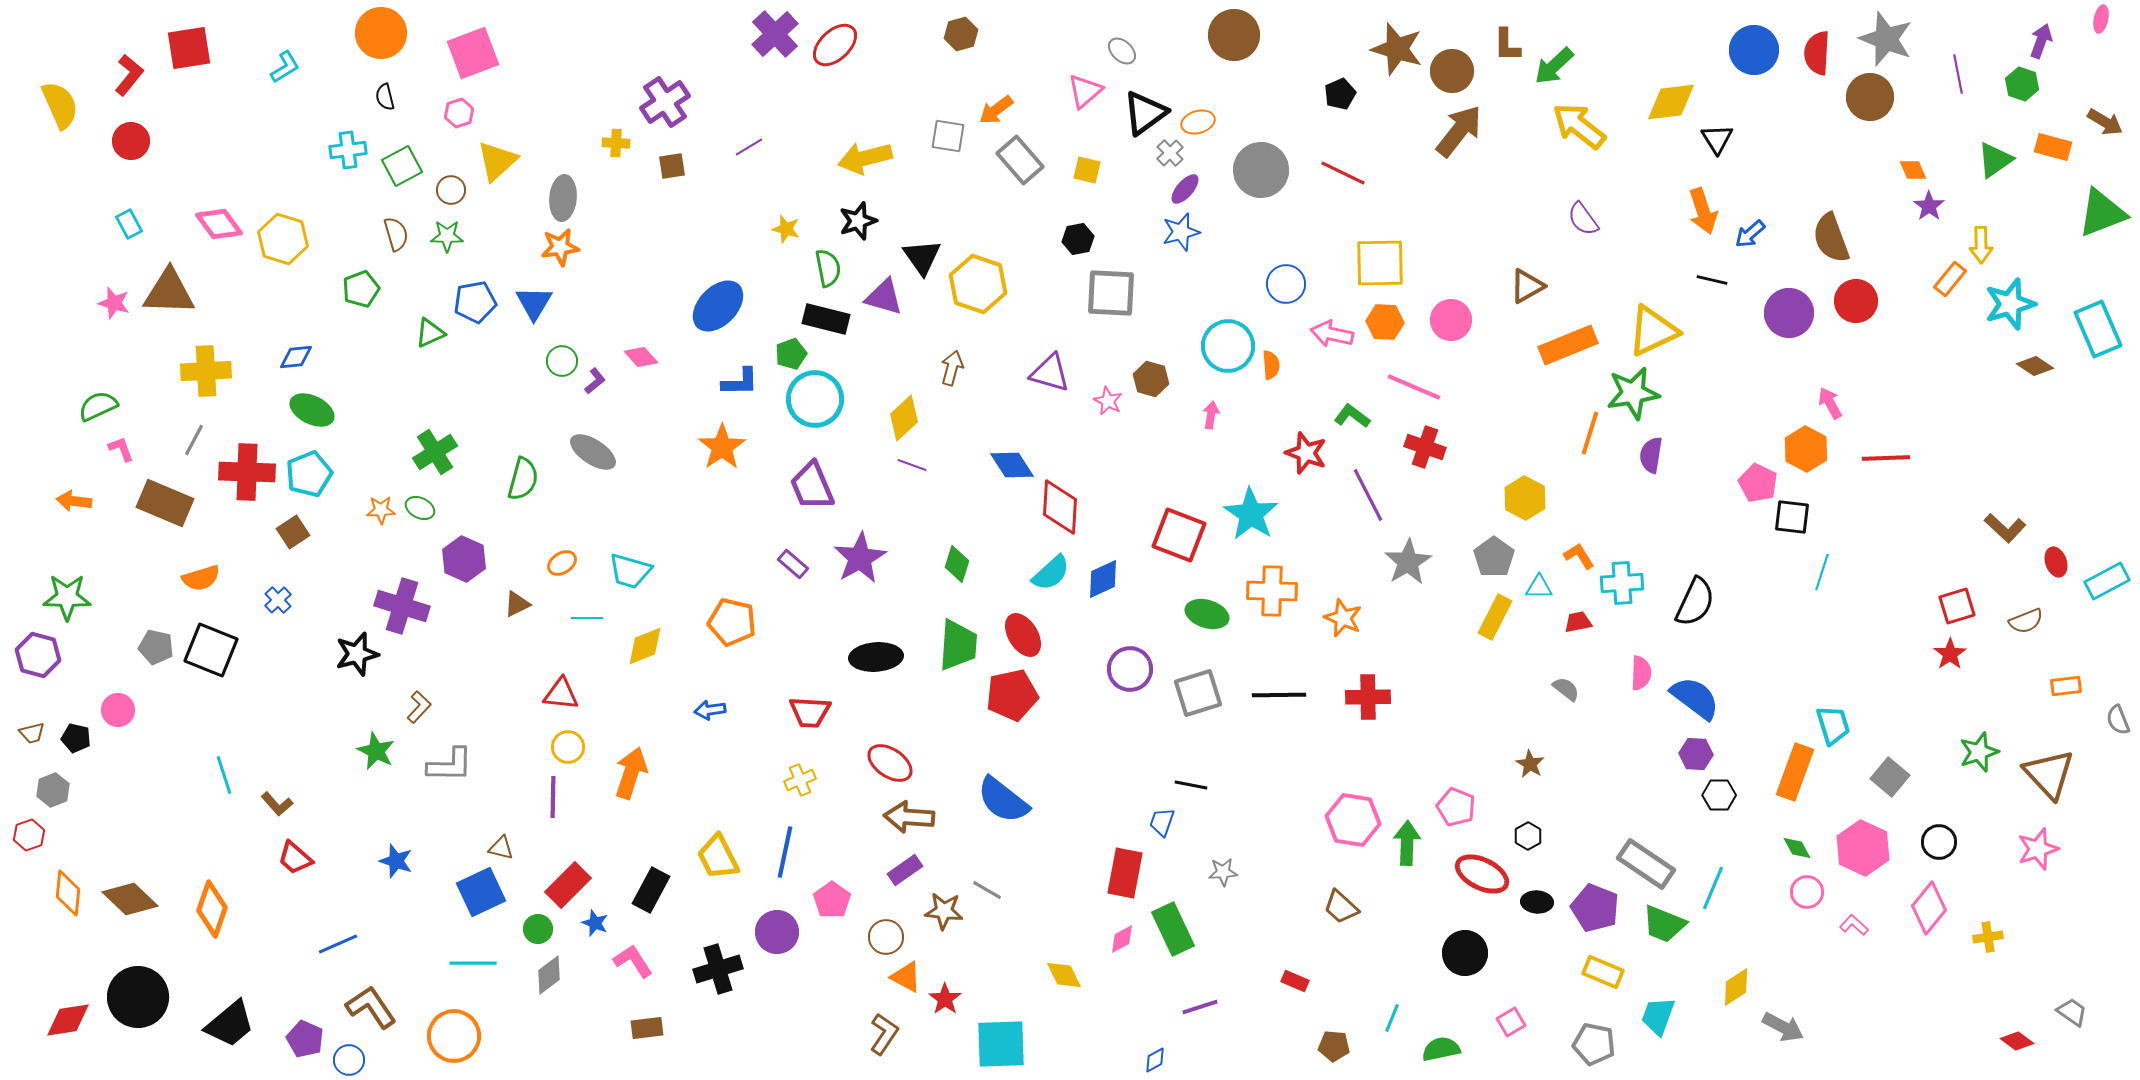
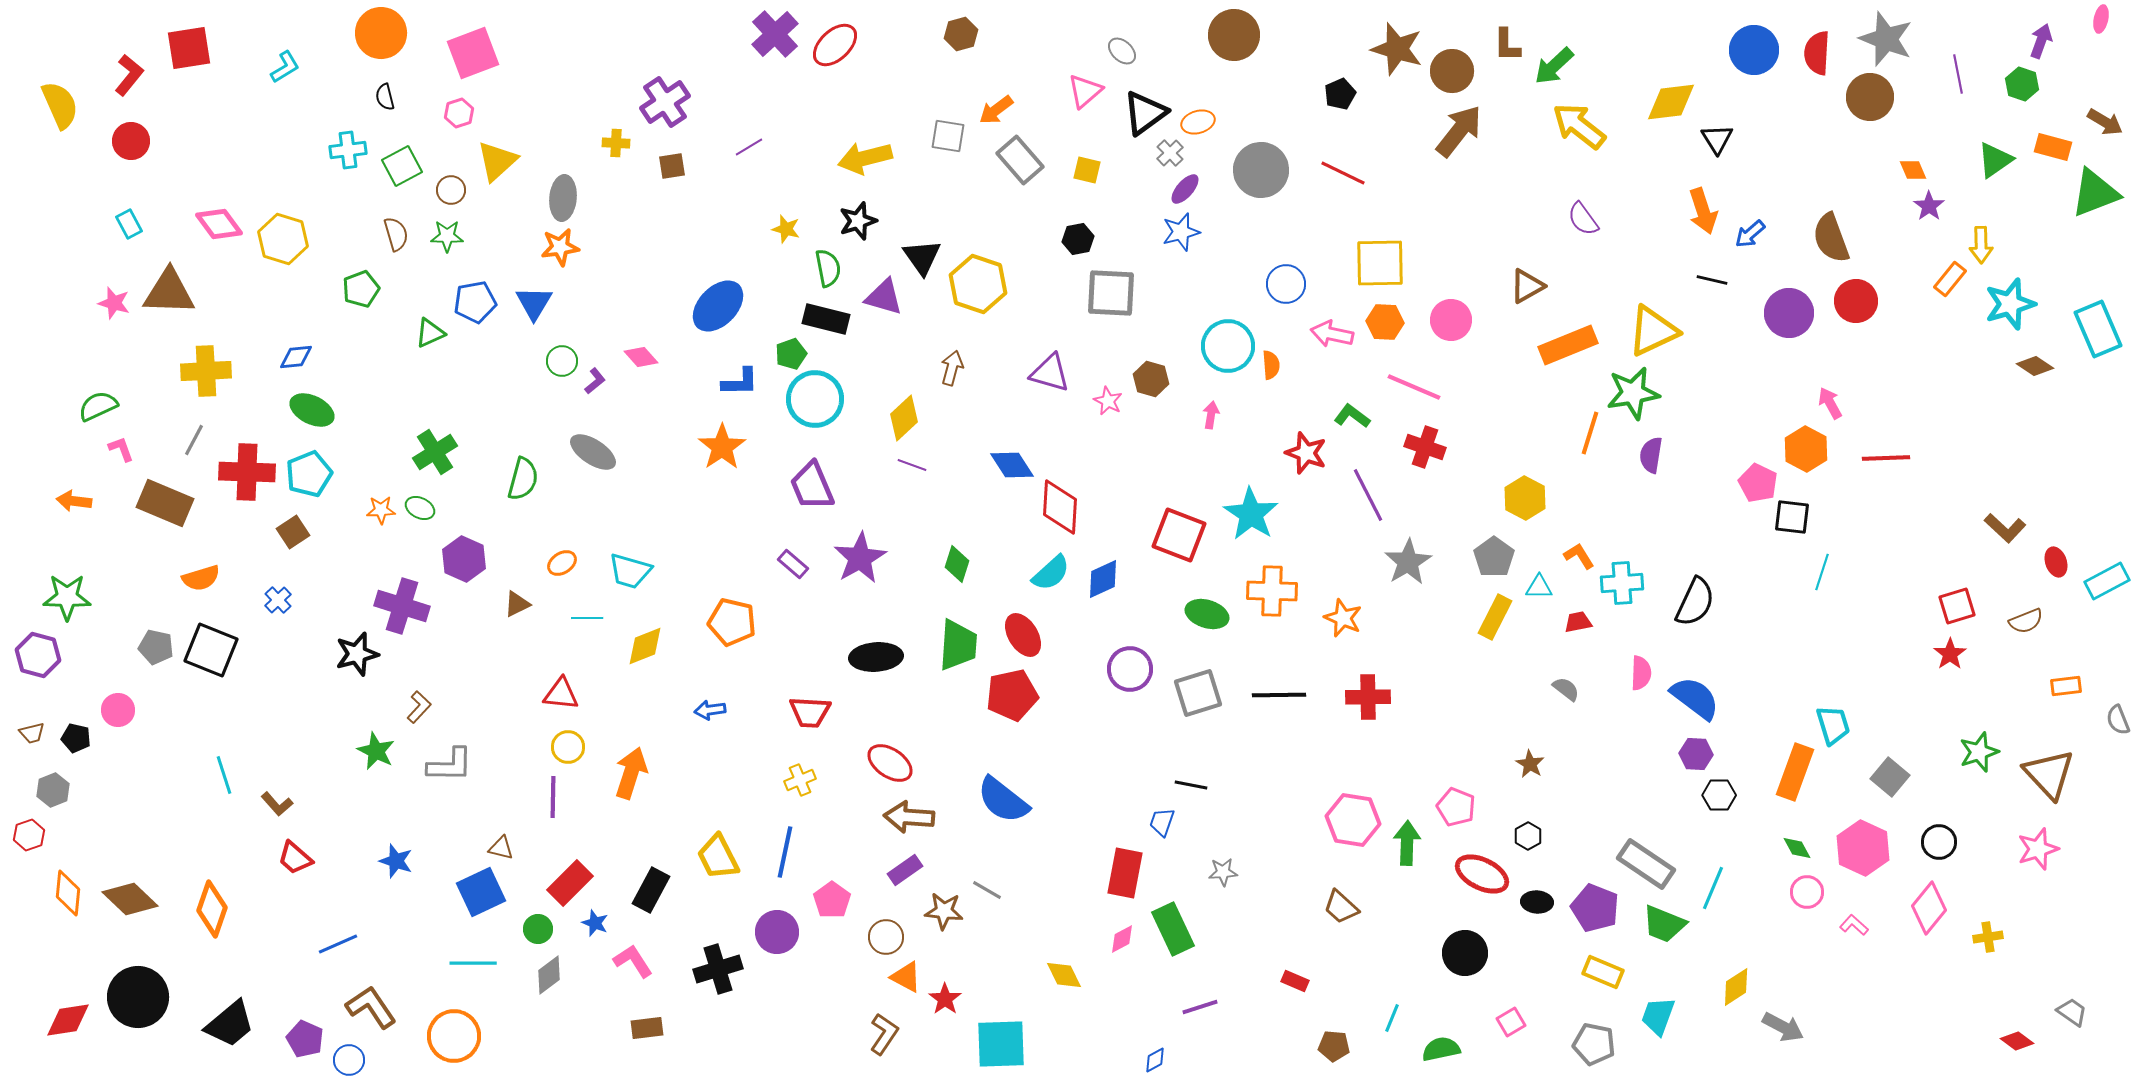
green triangle at (2102, 213): moved 7 px left, 20 px up
red rectangle at (568, 885): moved 2 px right, 2 px up
